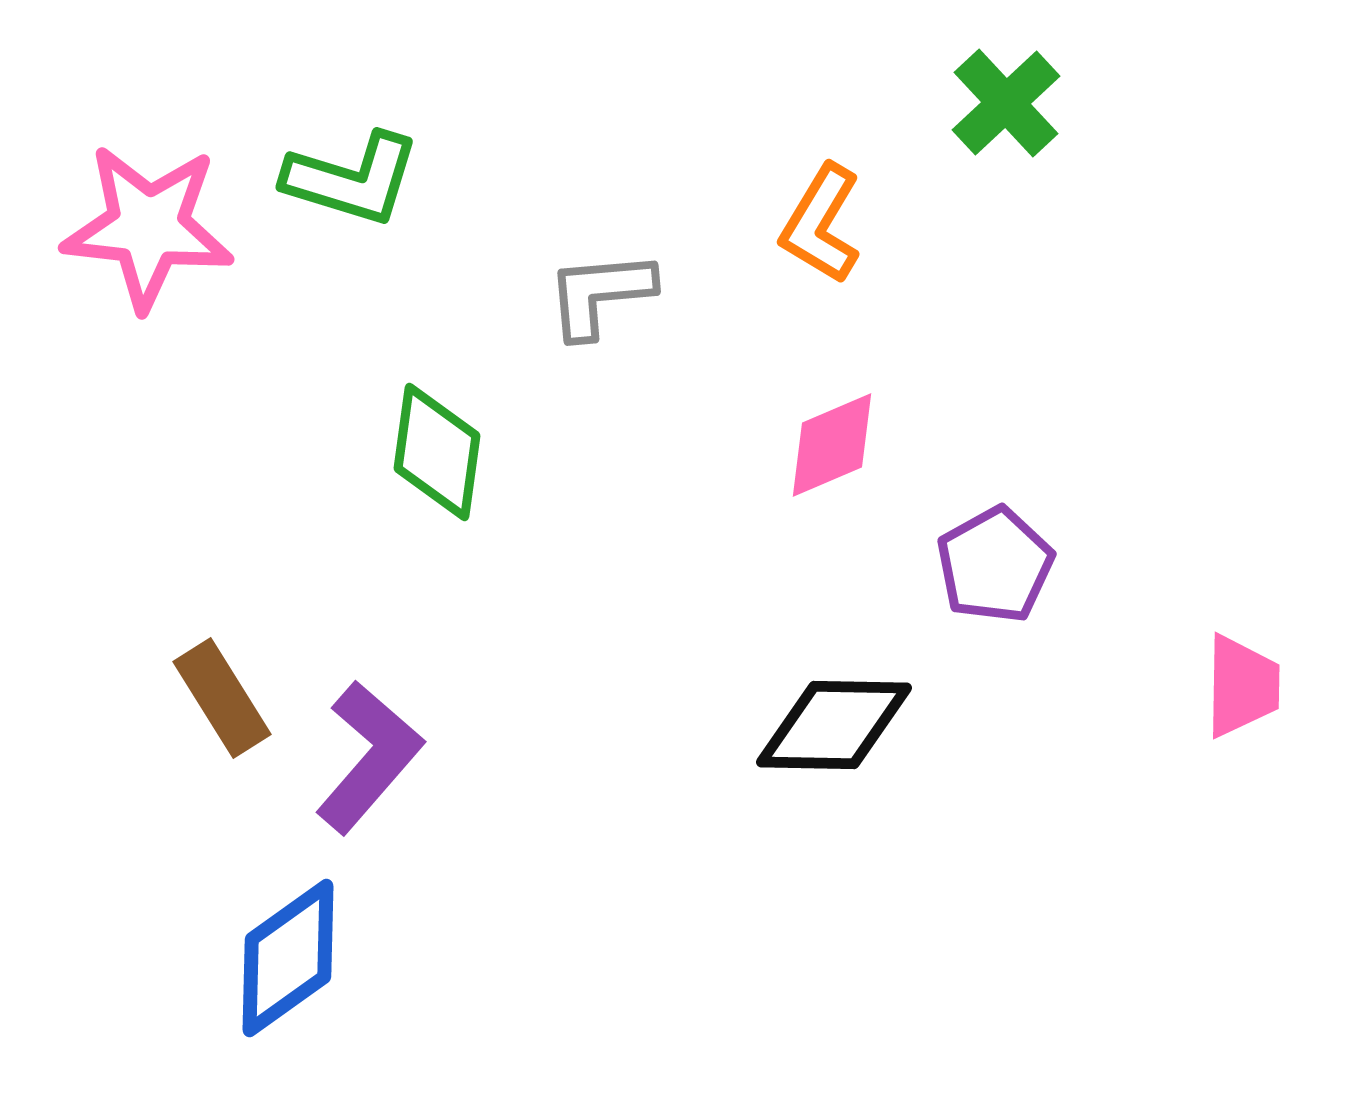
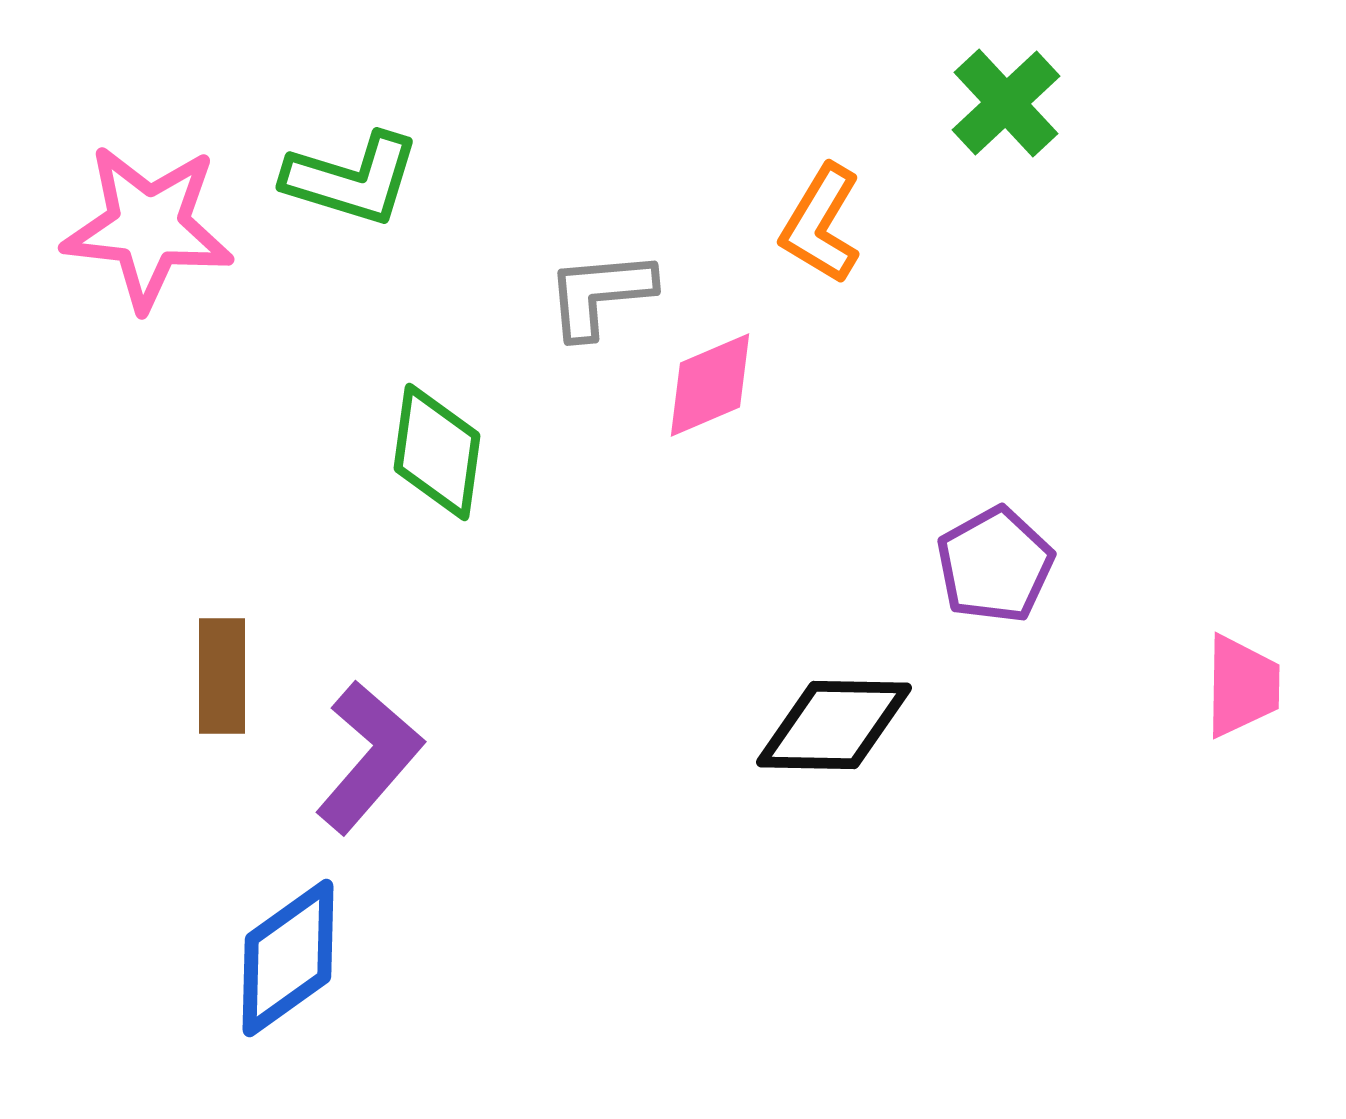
pink diamond: moved 122 px left, 60 px up
brown rectangle: moved 22 px up; rotated 32 degrees clockwise
